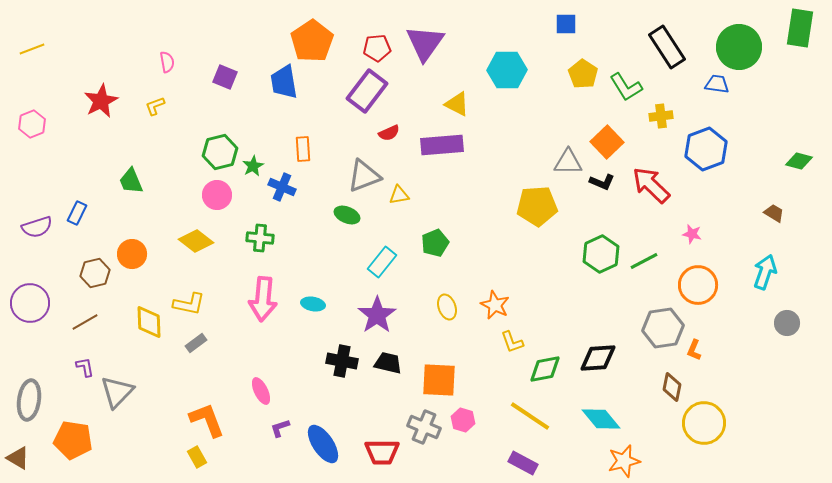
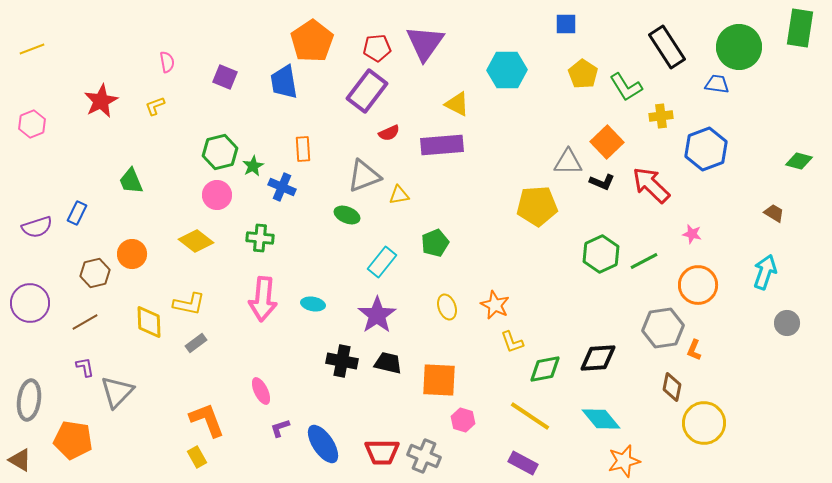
gray cross at (424, 427): moved 29 px down
brown triangle at (18, 458): moved 2 px right, 2 px down
